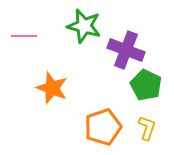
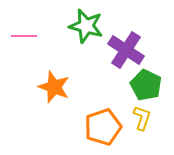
green star: moved 2 px right
purple cross: rotated 12 degrees clockwise
orange star: moved 2 px right, 1 px up
yellow L-shape: moved 5 px left, 10 px up
